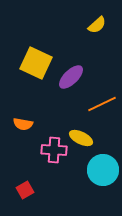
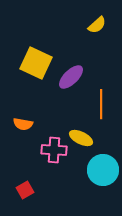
orange line: moved 1 px left; rotated 64 degrees counterclockwise
